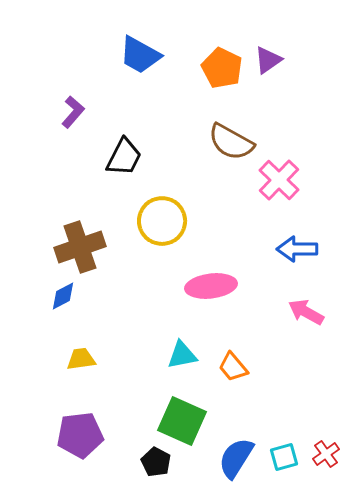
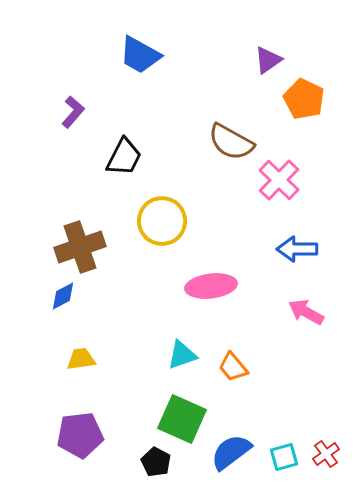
orange pentagon: moved 82 px right, 31 px down
cyan triangle: rotated 8 degrees counterclockwise
green square: moved 2 px up
blue semicircle: moved 5 px left, 6 px up; rotated 21 degrees clockwise
